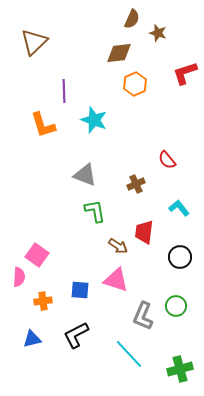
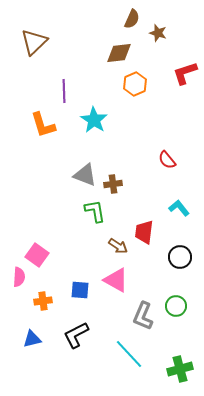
cyan star: rotated 12 degrees clockwise
brown cross: moved 23 px left; rotated 18 degrees clockwise
pink triangle: rotated 12 degrees clockwise
